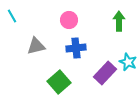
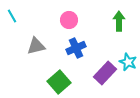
blue cross: rotated 18 degrees counterclockwise
